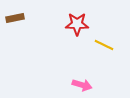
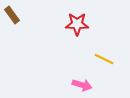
brown rectangle: moved 3 px left, 3 px up; rotated 66 degrees clockwise
yellow line: moved 14 px down
